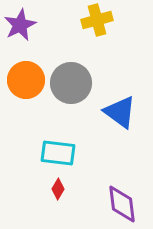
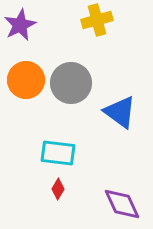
purple diamond: rotated 18 degrees counterclockwise
